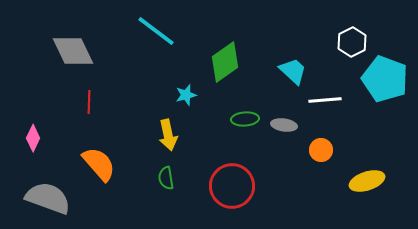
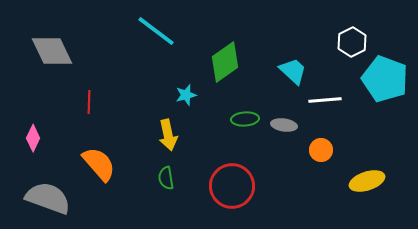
gray diamond: moved 21 px left
